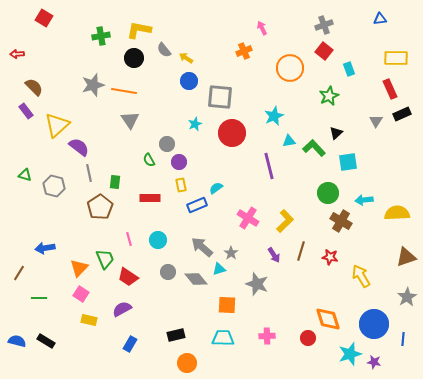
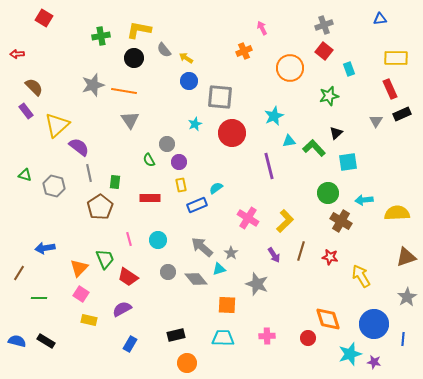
green star at (329, 96): rotated 12 degrees clockwise
